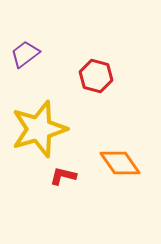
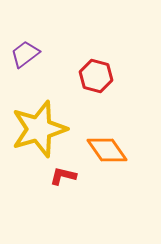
orange diamond: moved 13 px left, 13 px up
